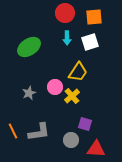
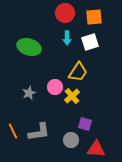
green ellipse: rotated 50 degrees clockwise
